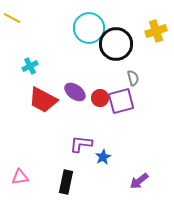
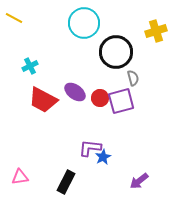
yellow line: moved 2 px right
cyan circle: moved 5 px left, 5 px up
black circle: moved 8 px down
purple L-shape: moved 9 px right, 4 px down
black rectangle: rotated 15 degrees clockwise
